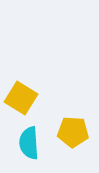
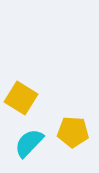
cyan semicircle: rotated 48 degrees clockwise
